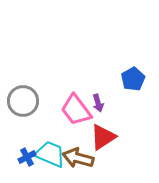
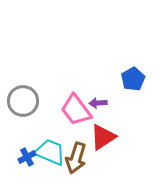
purple arrow: rotated 102 degrees clockwise
cyan trapezoid: moved 2 px up
brown arrow: moved 2 px left; rotated 88 degrees counterclockwise
